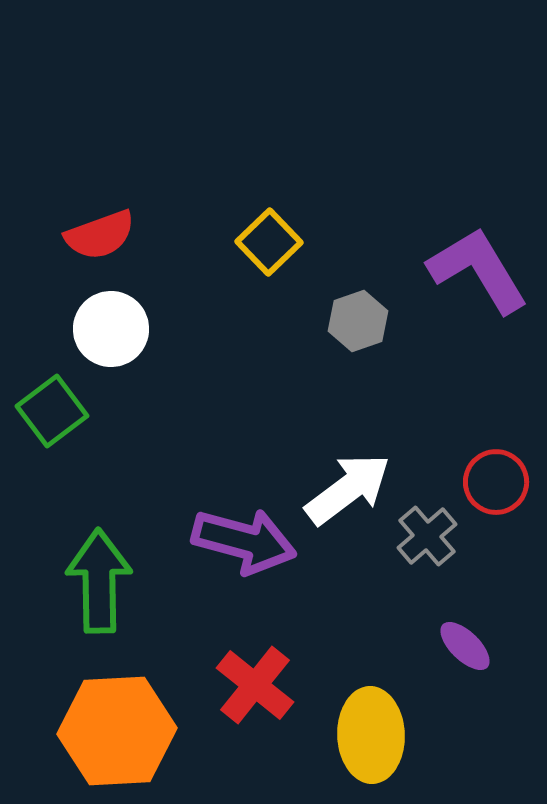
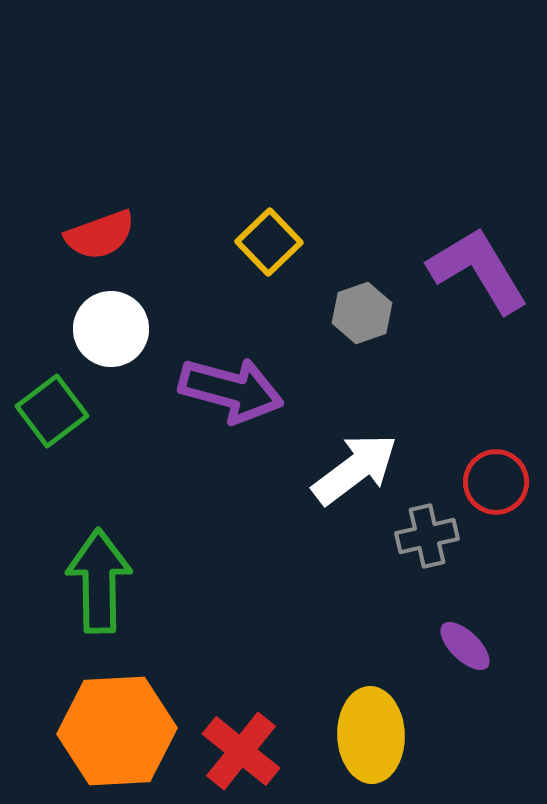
gray hexagon: moved 4 px right, 8 px up
white arrow: moved 7 px right, 20 px up
gray cross: rotated 28 degrees clockwise
purple arrow: moved 13 px left, 151 px up
red cross: moved 14 px left, 66 px down
